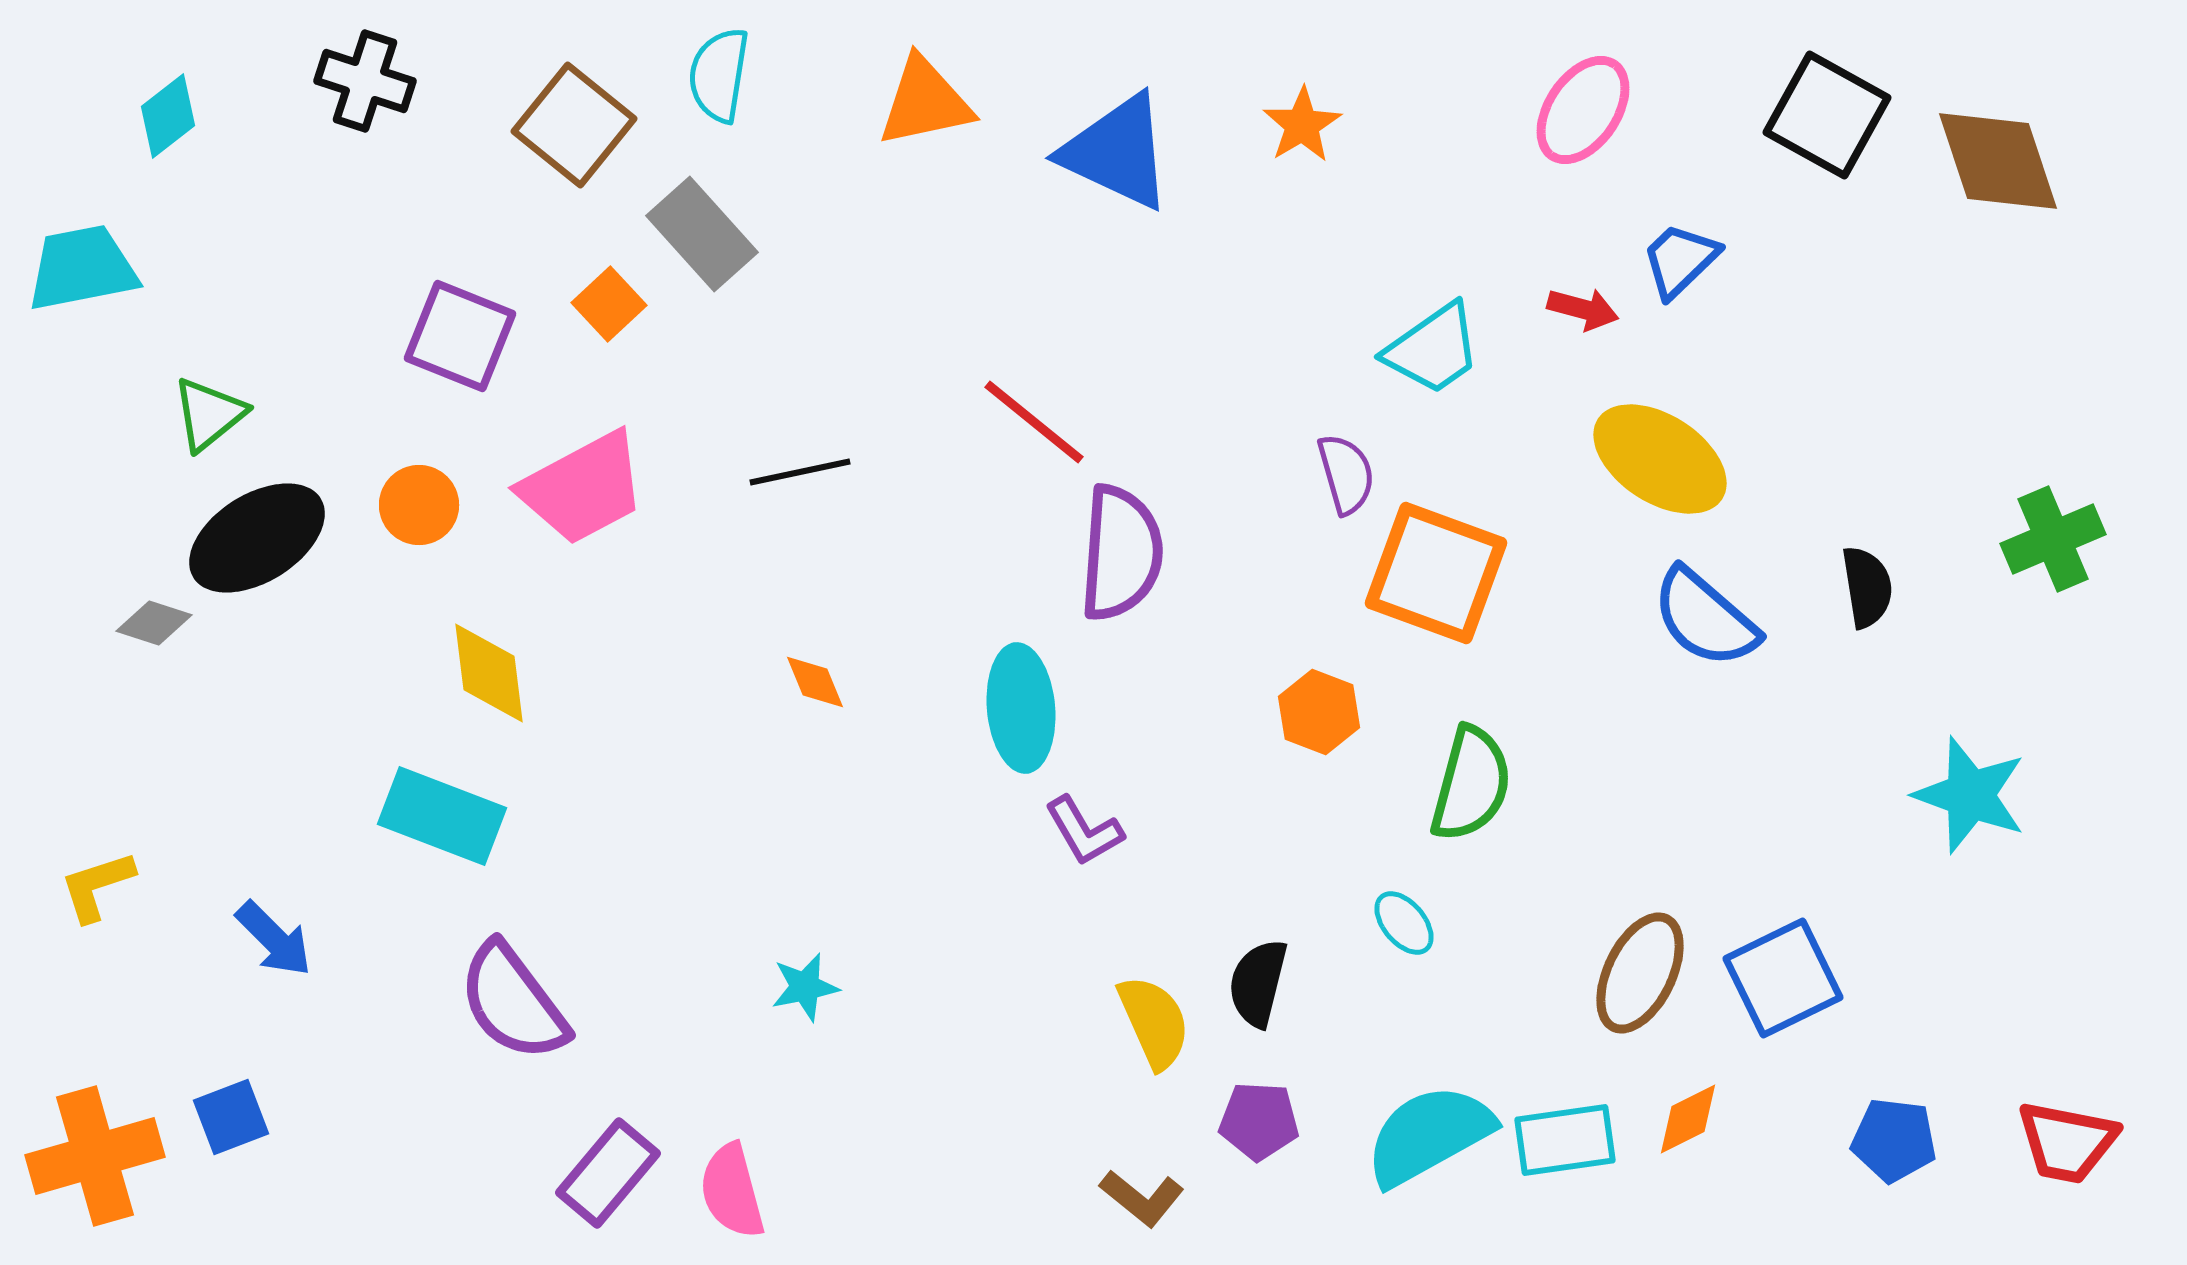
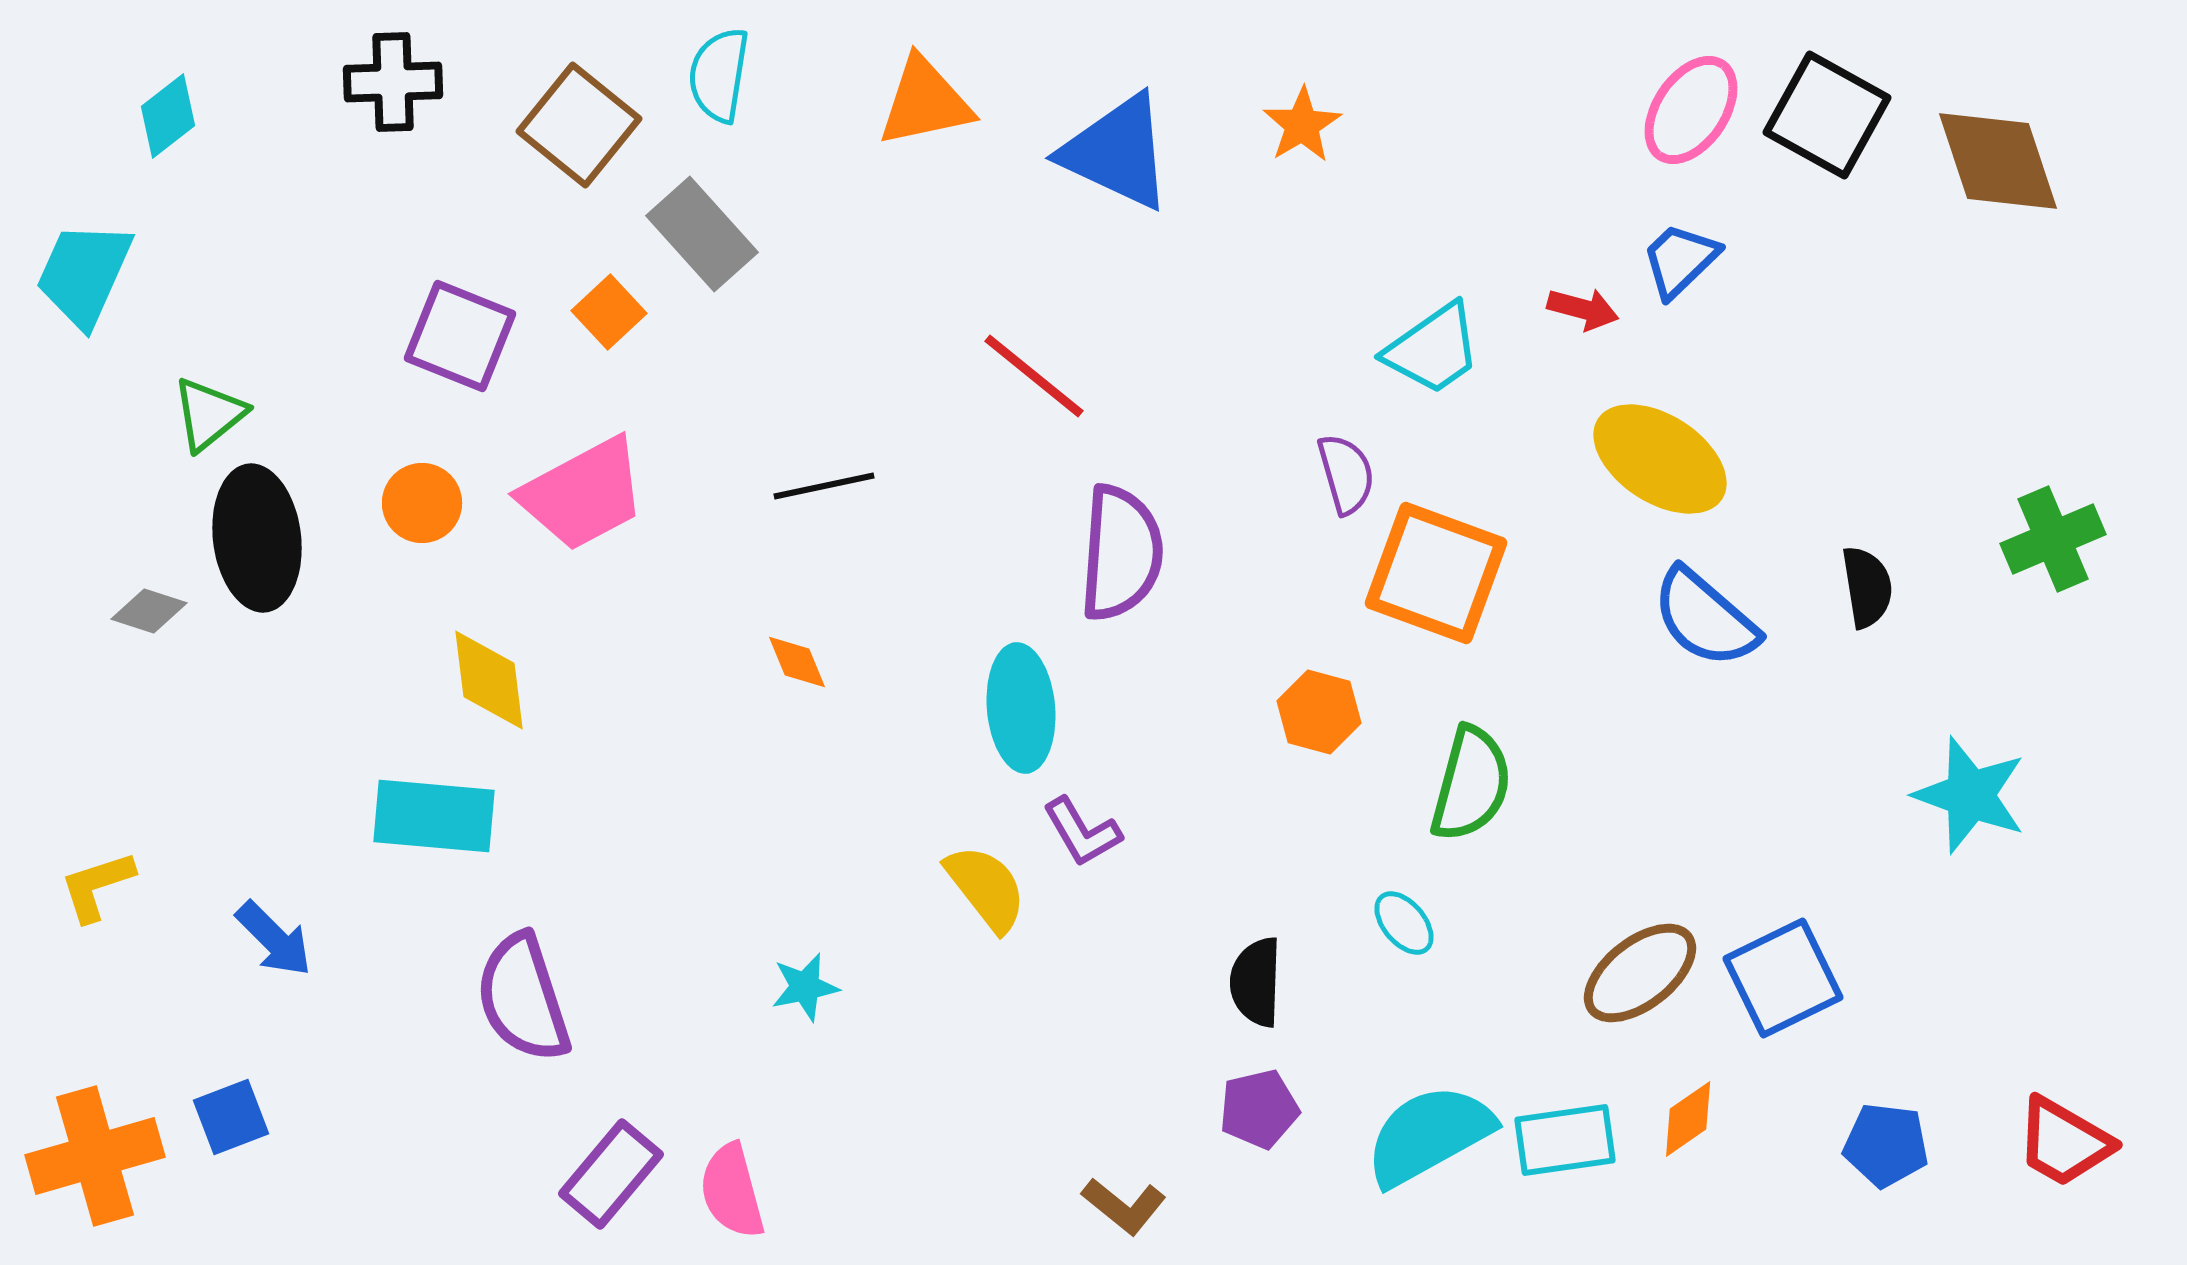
black cross at (365, 81): moved 28 px right, 1 px down; rotated 20 degrees counterclockwise
pink ellipse at (1583, 110): moved 108 px right
brown square at (574, 125): moved 5 px right
cyan trapezoid at (82, 268): moved 2 px right, 6 px down; rotated 55 degrees counterclockwise
orange square at (609, 304): moved 8 px down
red line at (1034, 422): moved 46 px up
black line at (800, 472): moved 24 px right, 14 px down
pink trapezoid at (583, 488): moved 6 px down
orange circle at (419, 505): moved 3 px right, 2 px up
black ellipse at (257, 538): rotated 65 degrees counterclockwise
gray diamond at (154, 623): moved 5 px left, 12 px up
yellow diamond at (489, 673): moved 7 px down
orange diamond at (815, 682): moved 18 px left, 20 px up
orange hexagon at (1319, 712): rotated 6 degrees counterclockwise
cyan rectangle at (442, 816): moved 8 px left; rotated 16 degrees counterclockwise
purple L-shape at (1084, 831): moved 2 px left, 1 px down
brown ellipse at (1640, 973): rotated 26 degrees clockwise
black semicircle at (1258, 983): moved 2 px left, 1 px up; rotated 12 degrees counterclockwise
purple semicircle at (513, 1002): moved 10 px right, 4 px up; rotated 19 degrees clockwise
yellow semicircle at (1154, 1022): moved 168 px left, 134 px up; rotated 14 degrees counterclockwise
orange diamond at (1688, 1119): rotated 8 degrees counterclockwise
purple pentagon at (1259, 1121): moved 12 px up; rotated 16 degrees counterclockwise
blue pentagon at (1894, 1140): moved 8 px left, 5 px down
red trapezoid at (2067, 1142): moved 3 px left; rotated 19 degrees clockwise
purple rectangle at (608, 1173): moved 3 px right, 1 px down
brown L-shape at (1142, 1198): moved 18 px left, 8 px down
